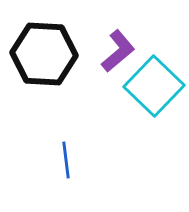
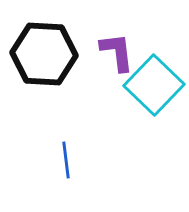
purple L-shape: moved 1 px left, 1 px down; rotated 57 degrees counterclockwise
cyan square: moved 1 px up
